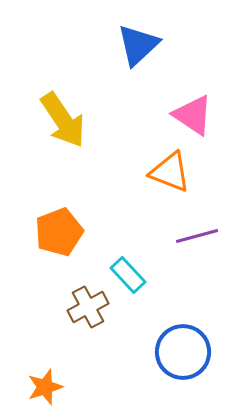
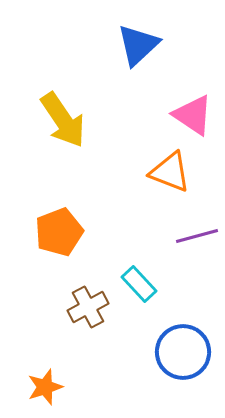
cyan rectangle: moved 11 px right, 9 px down
